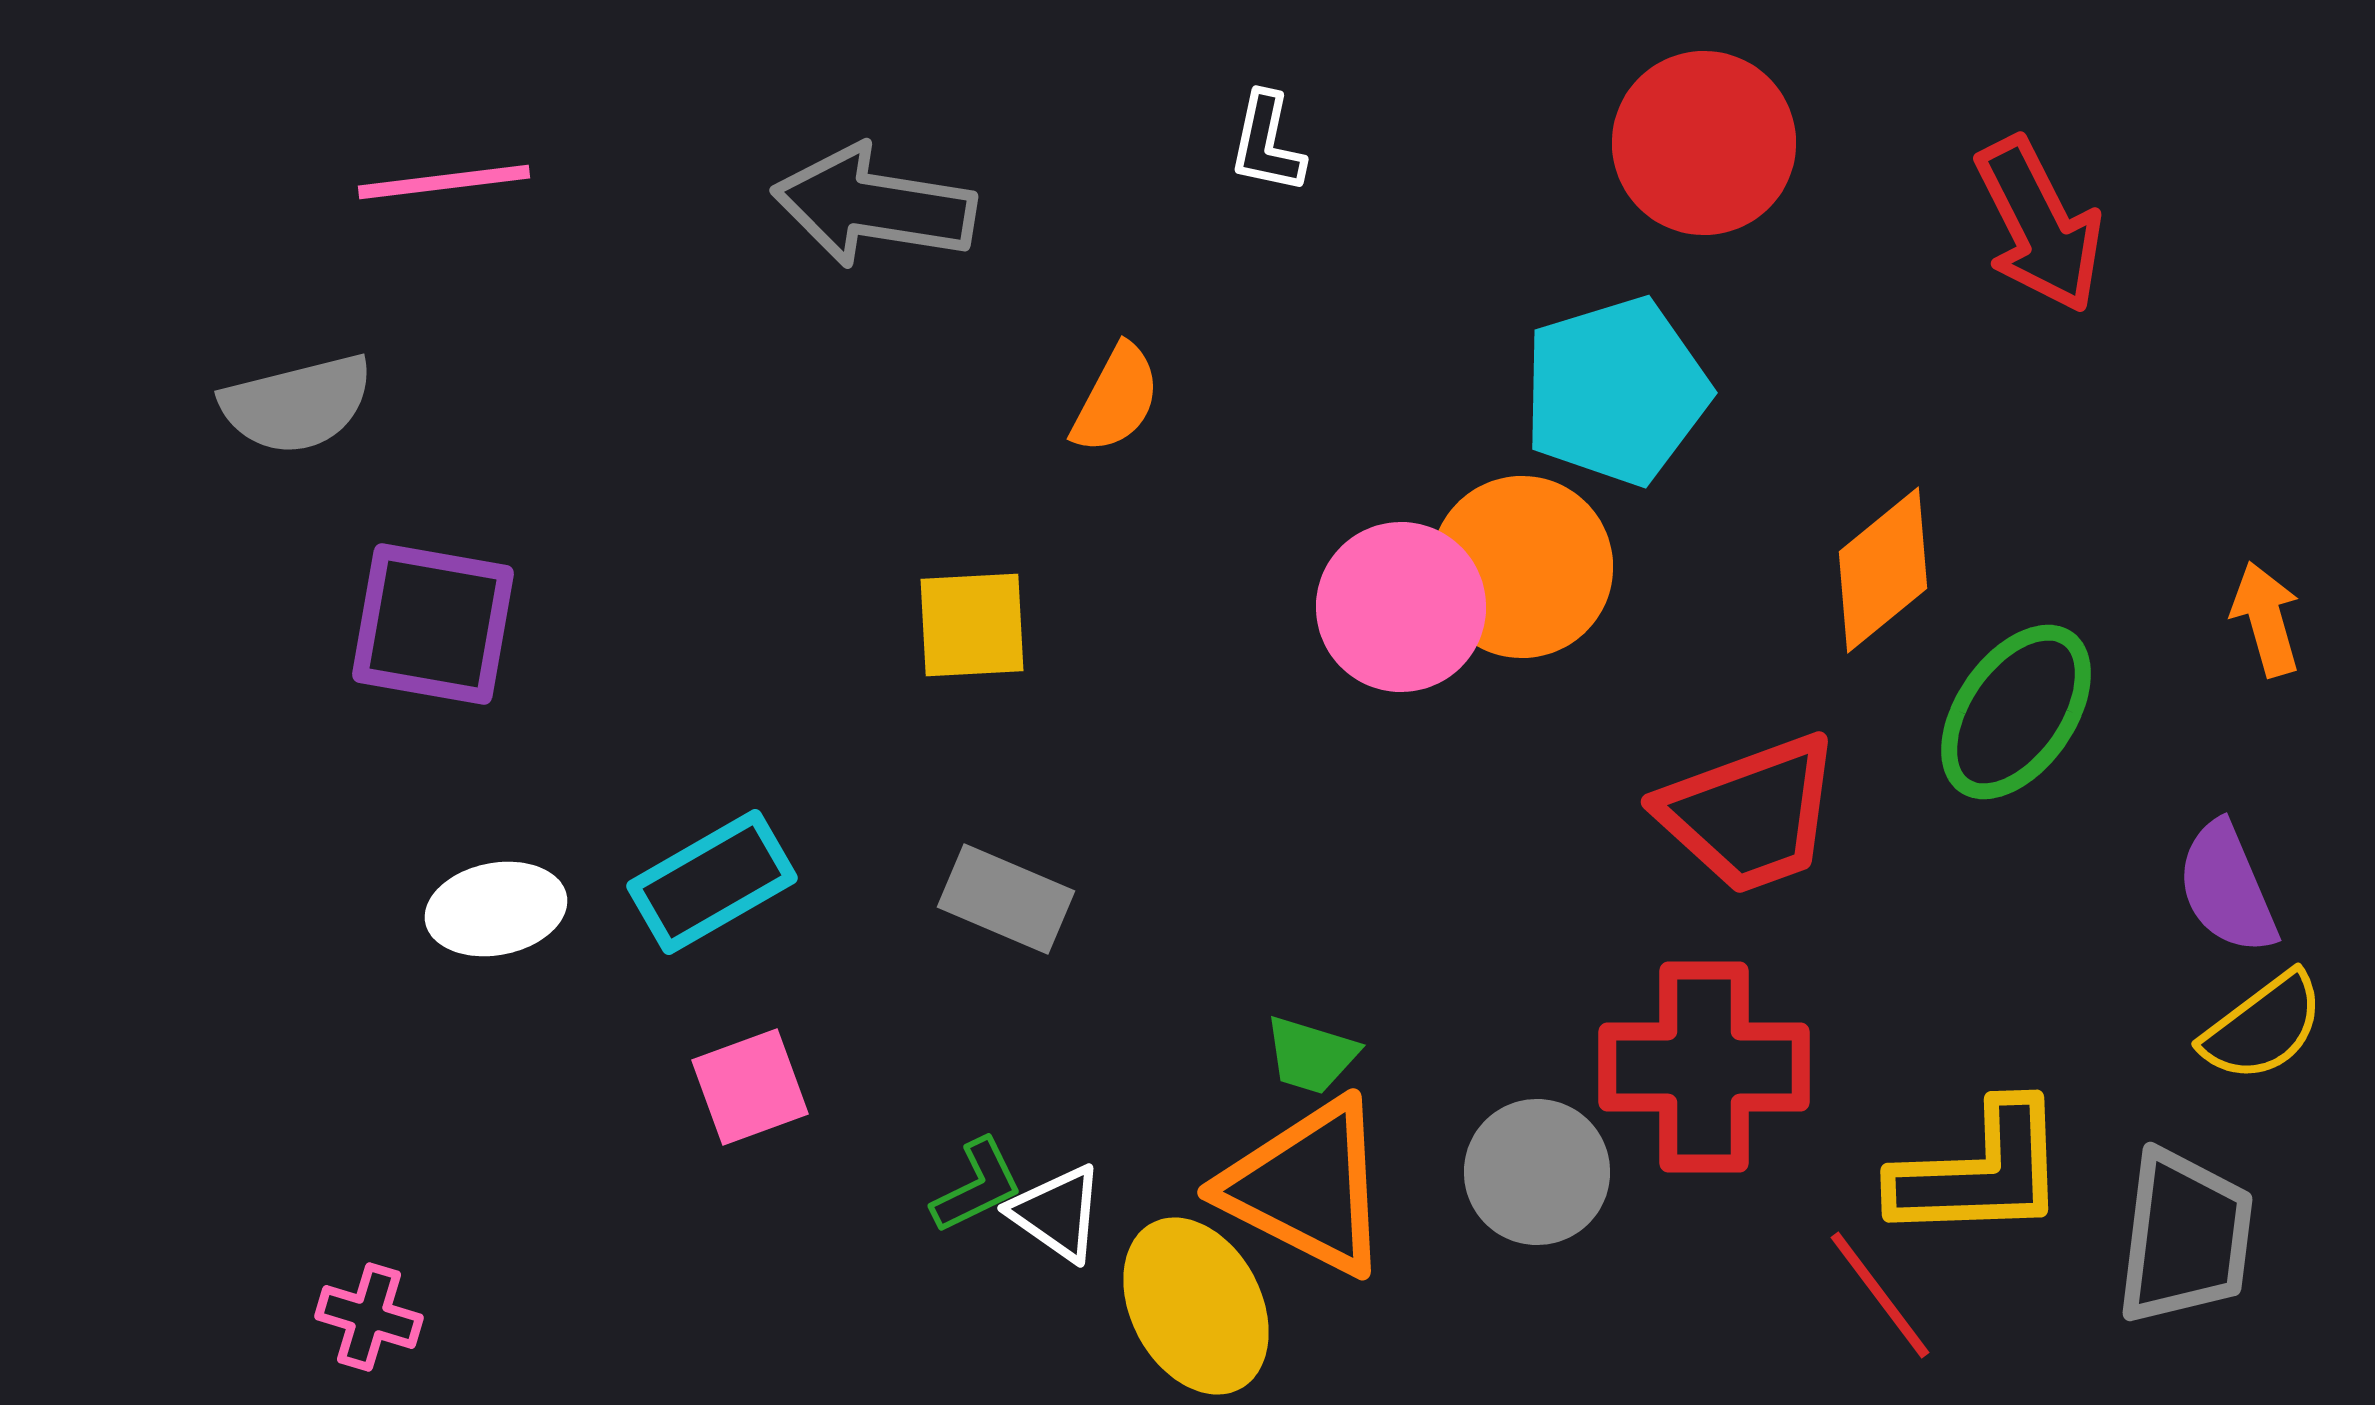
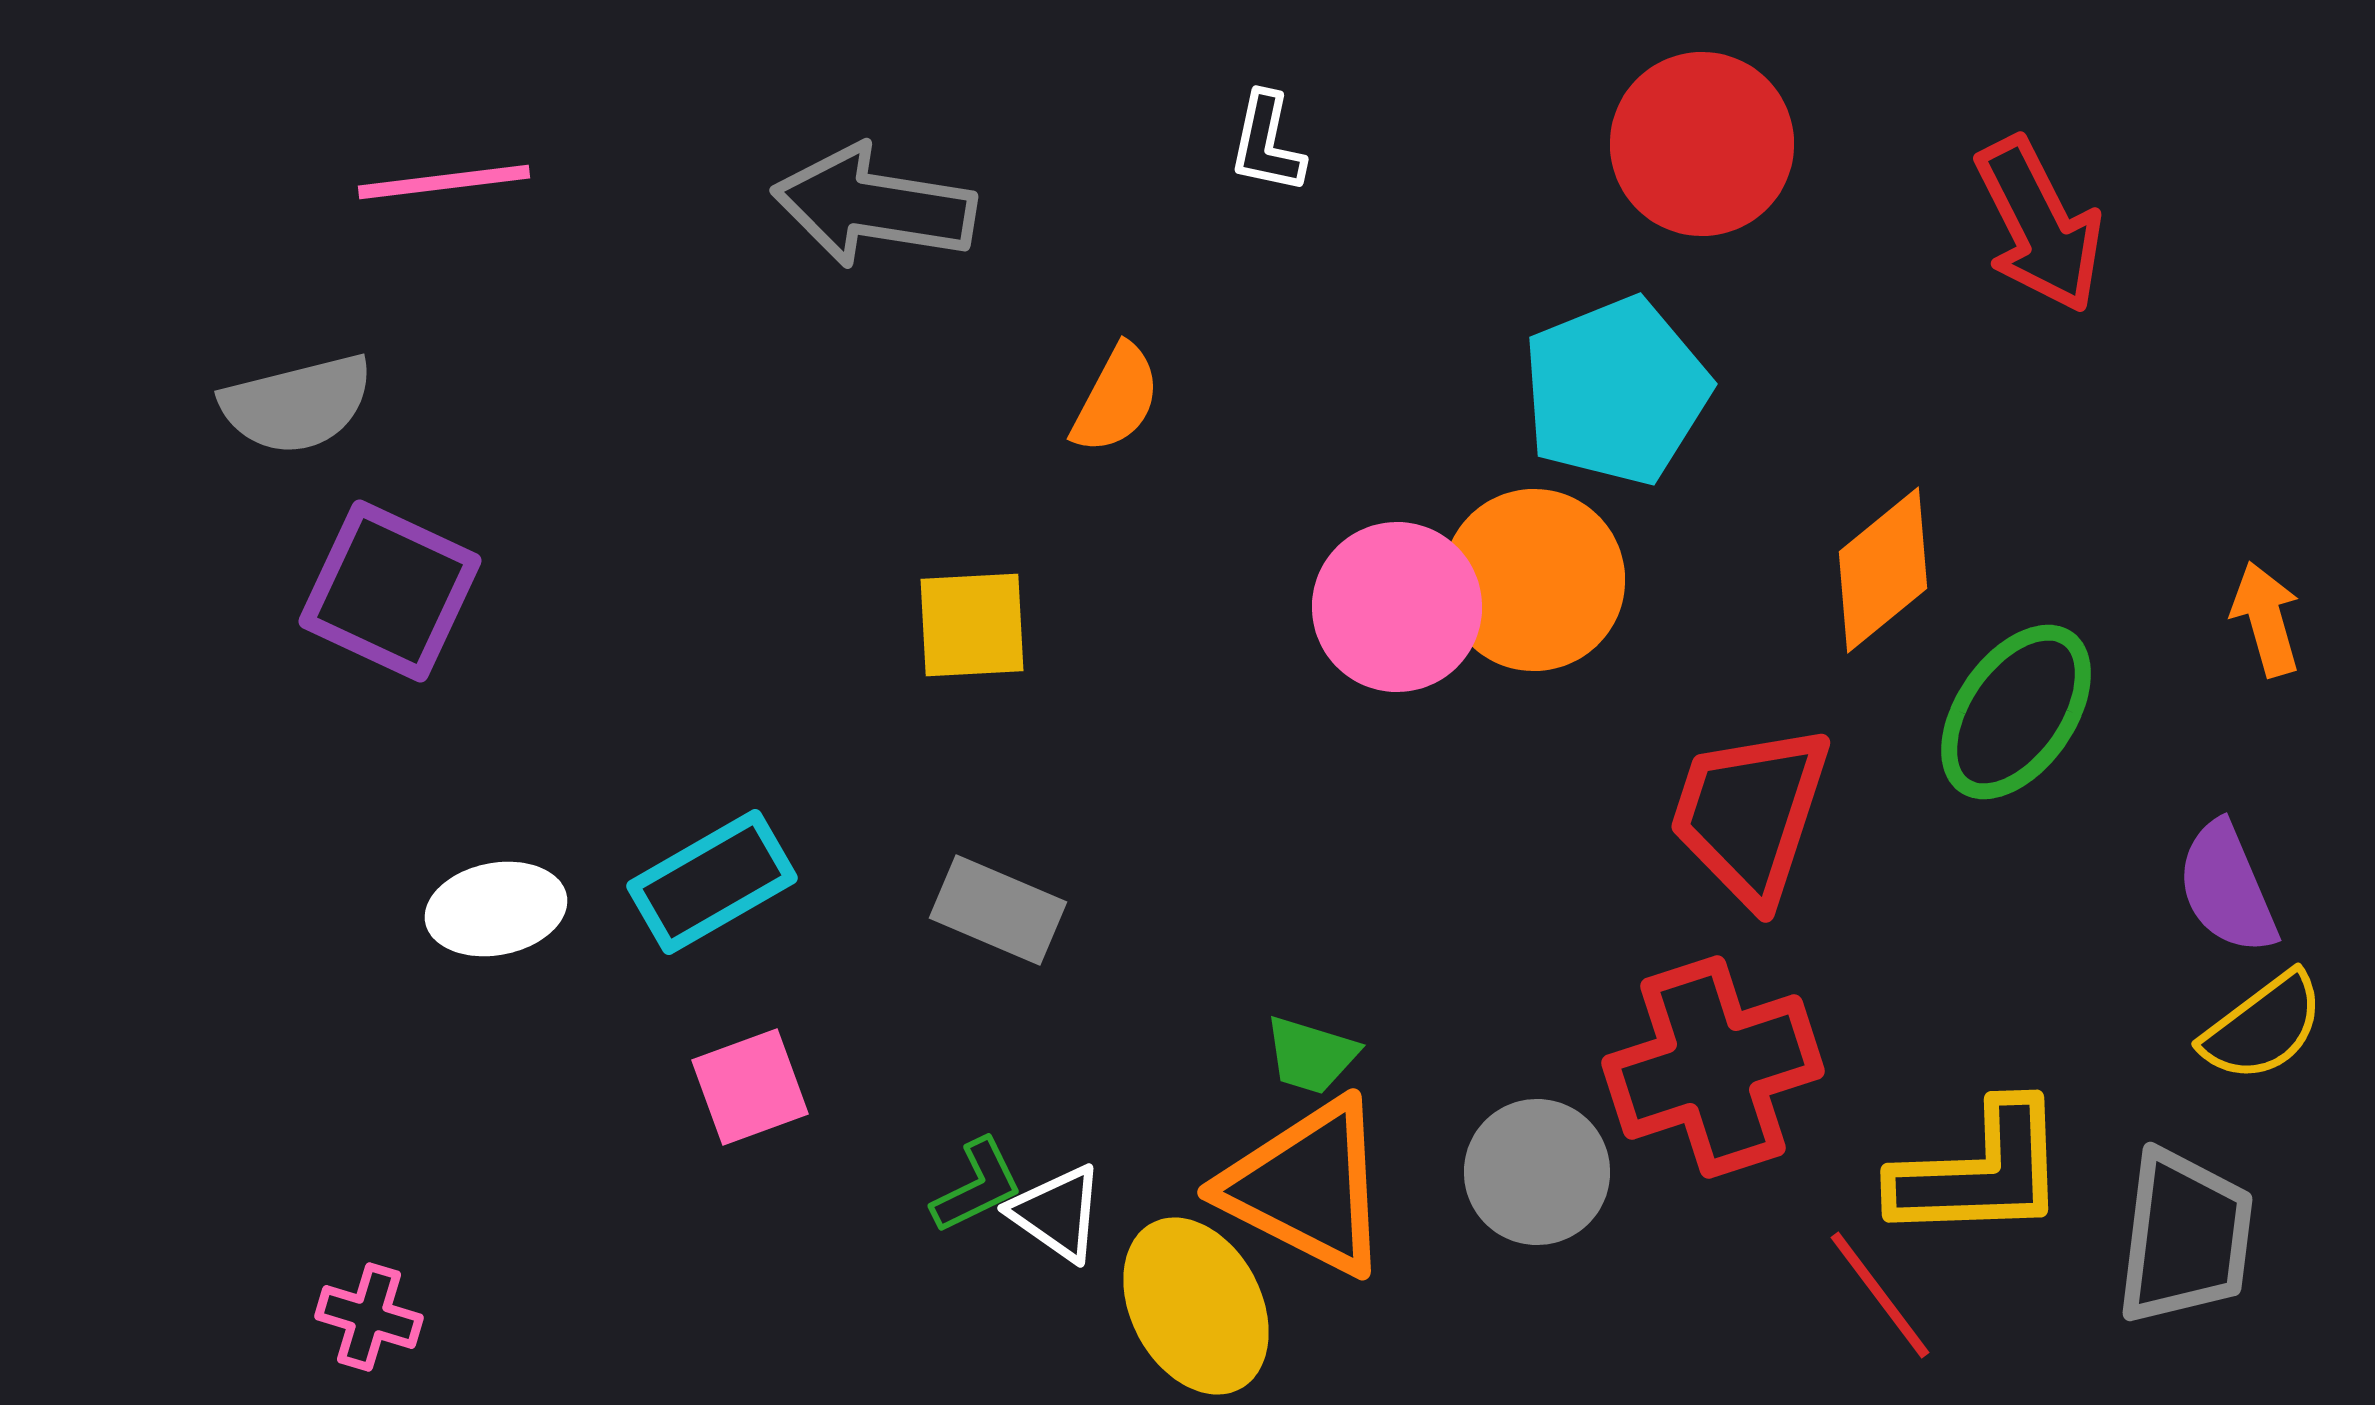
red circle: moved 2 px left, 1 px down
cyan pentagon: rotated 5 degrees counterclockwise
orange circle: moved 12 px right, 13 px down
pink circle: moved 4 px left
purple square: moved 43 px left, 33 px up; rotated 15 degrees clockwise
red trapezoid: rotated 128 degrees clockwise
gray rectangle: moved 8 px left, 11 px down
red cross: moved 9 px right; rotated 18 degrees counterclockwise
